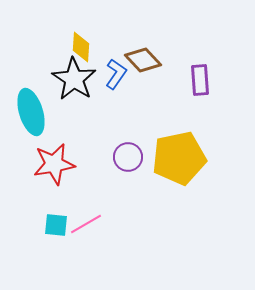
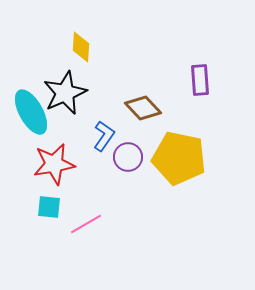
brown diamond: moved 48 px down
blue L-shape: moved 12 px left, 62 px down
black star: moved 9 px left, 14 px down; rotated 15 degrees clockwise
cyan ellipse: rotated 12 degrees counterclockwise
yellow pentagon: rotated 24 degrees clockwise
cyan square: moved 7 px left, 18 px up
